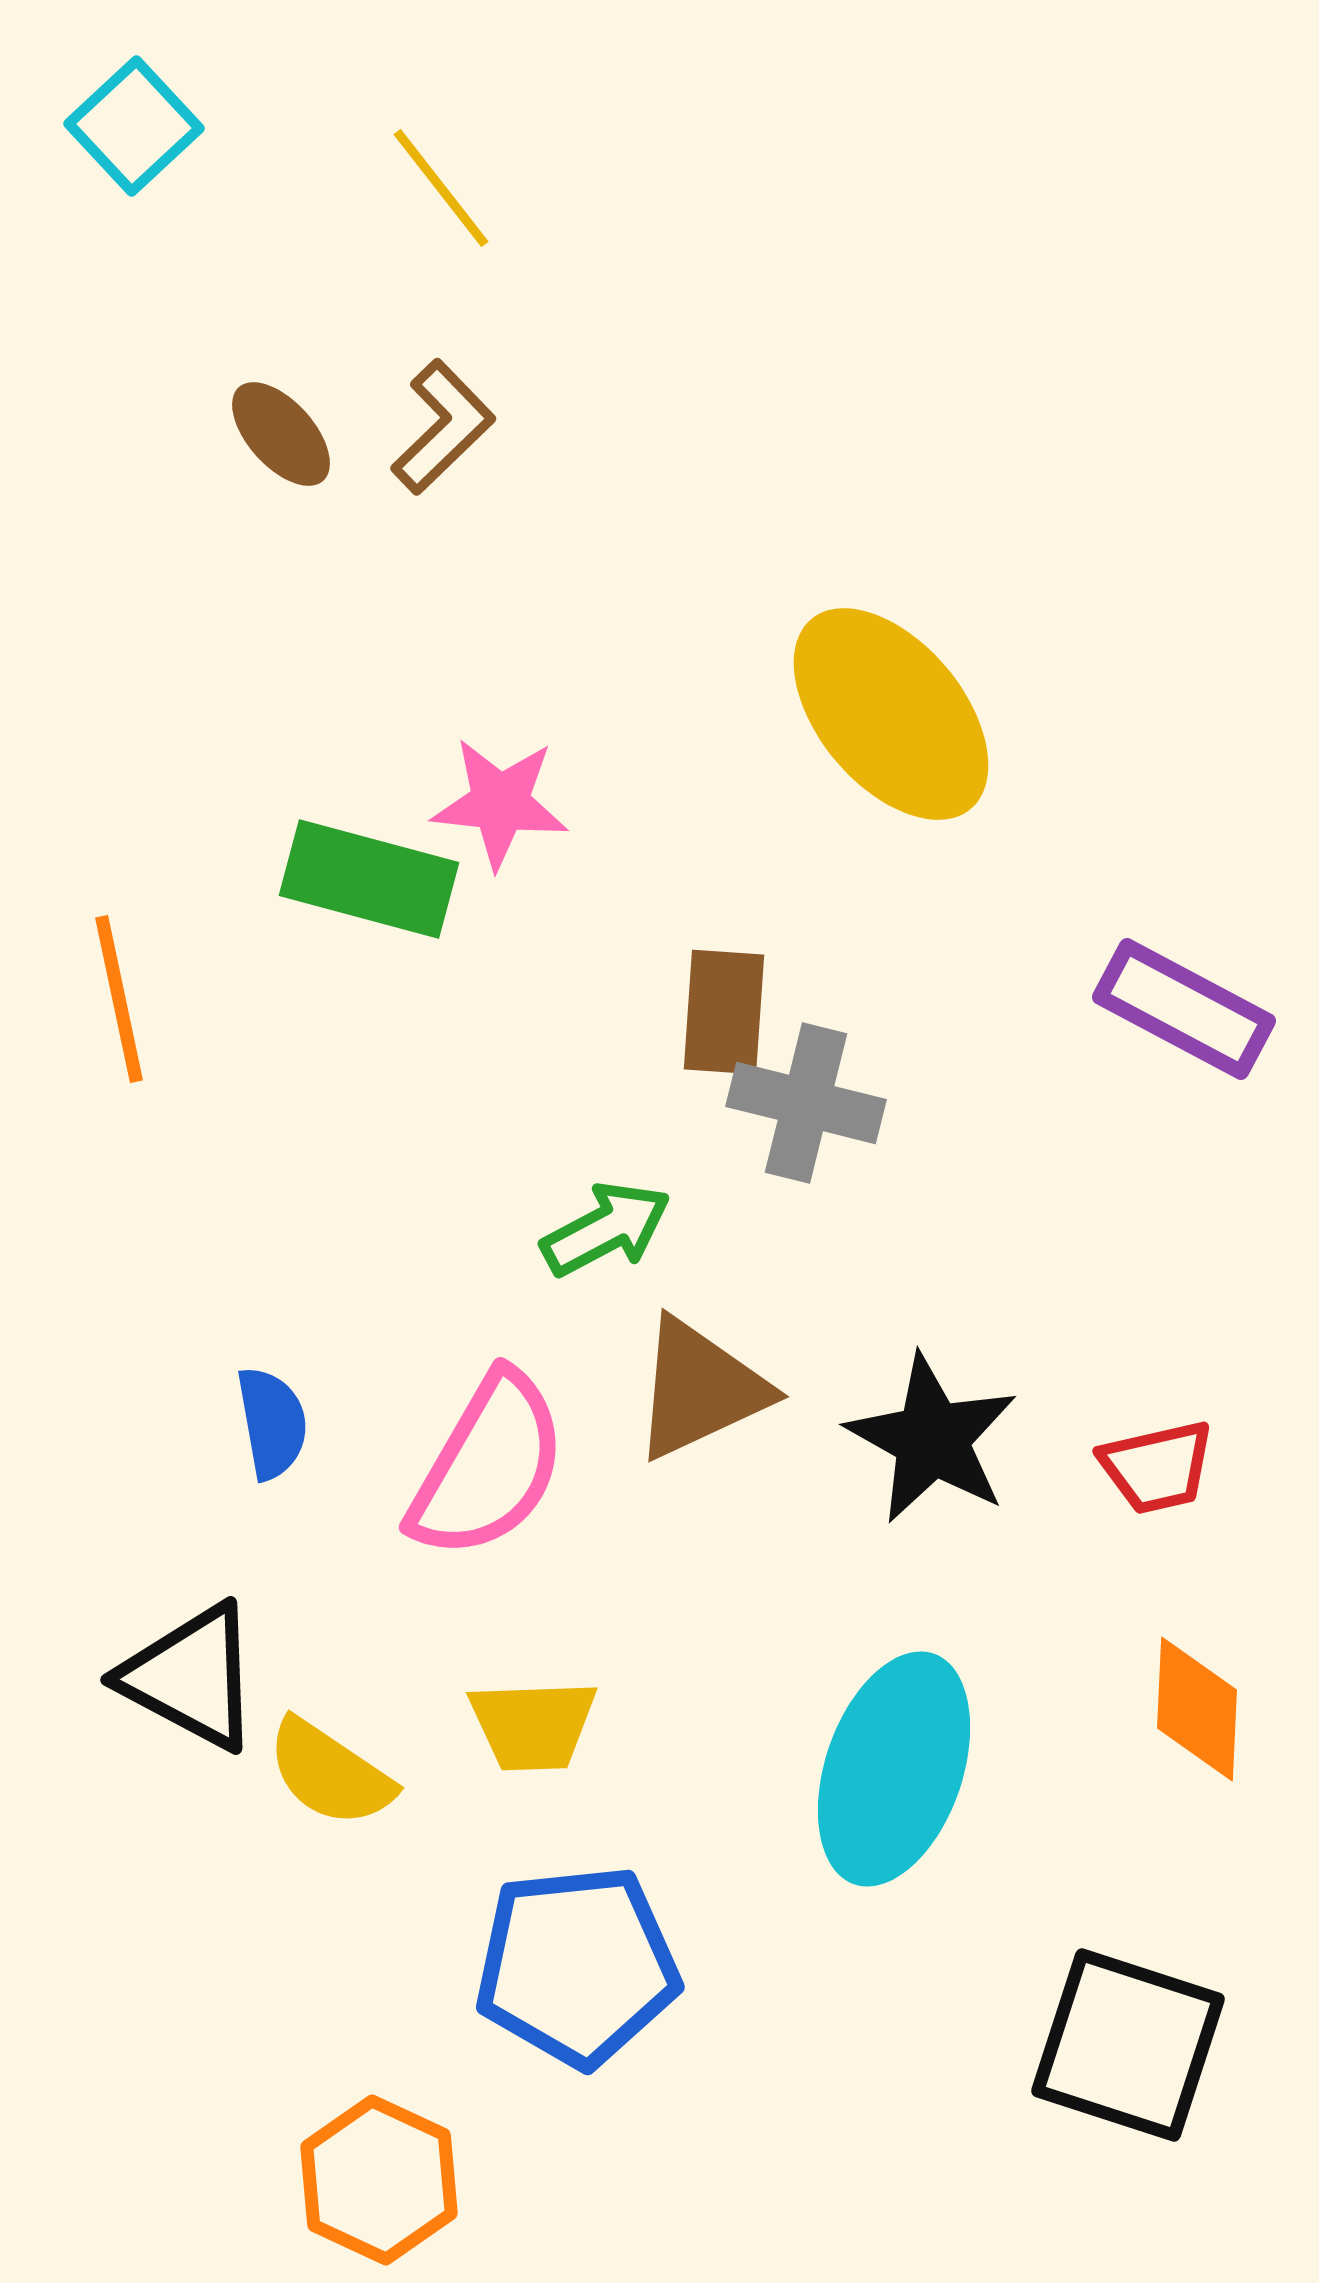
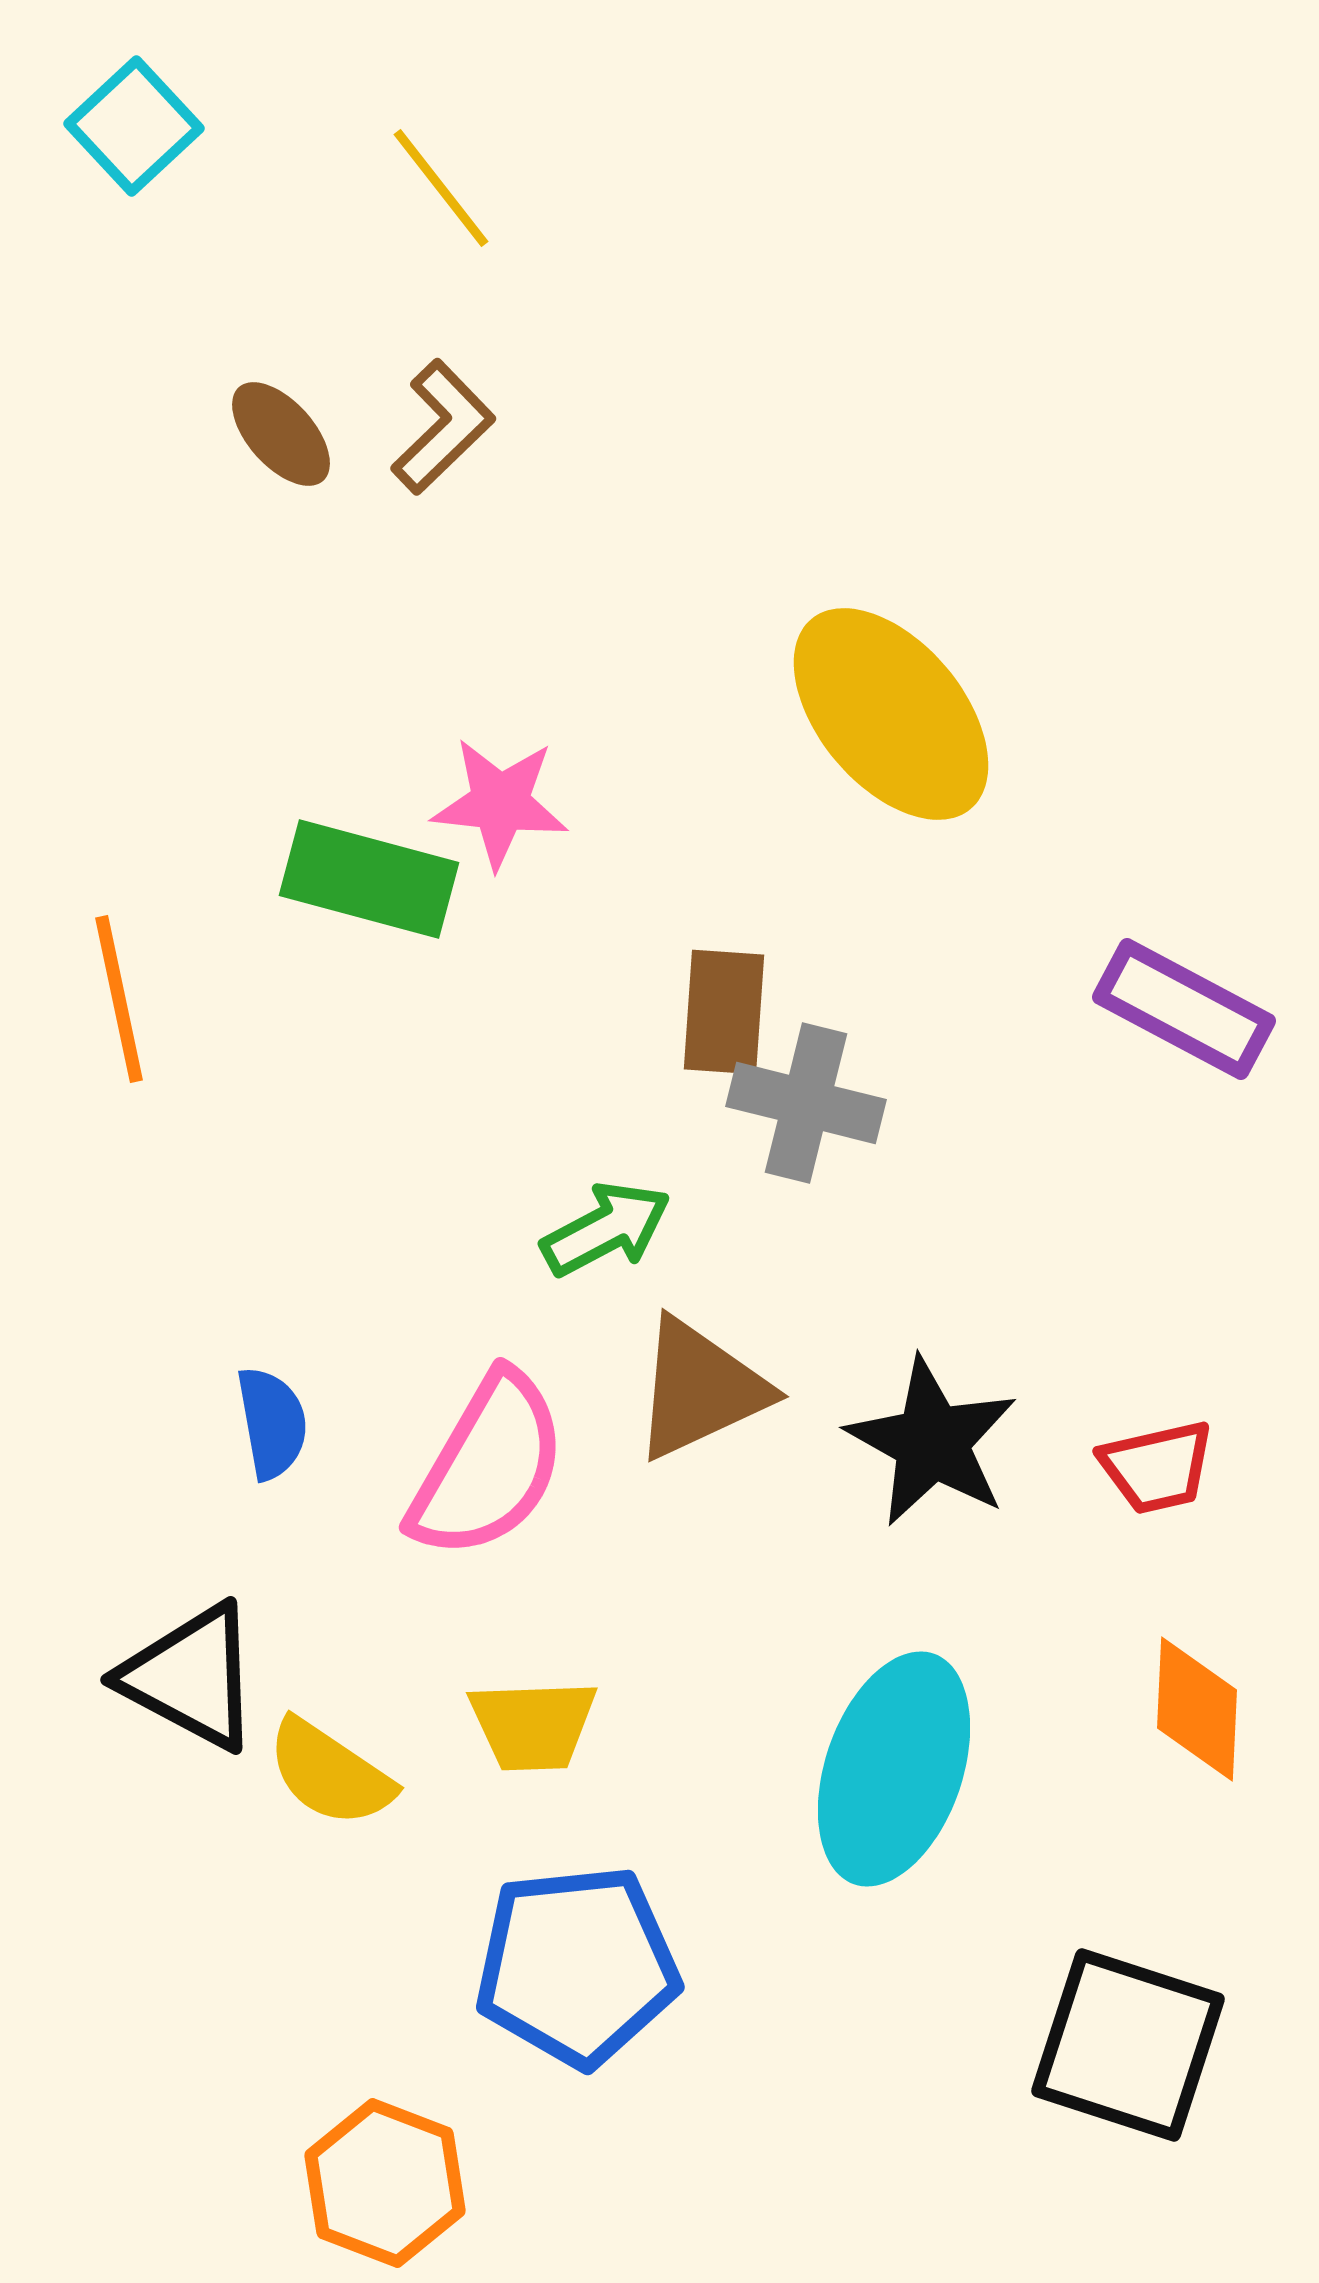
black star: moved 3 px down
orange hexagon: moved 6 px right, 3 px down; rotated 4 degrees counterclockwise
